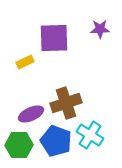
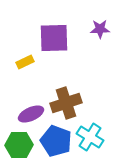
cyan cross: moved 2 px down
